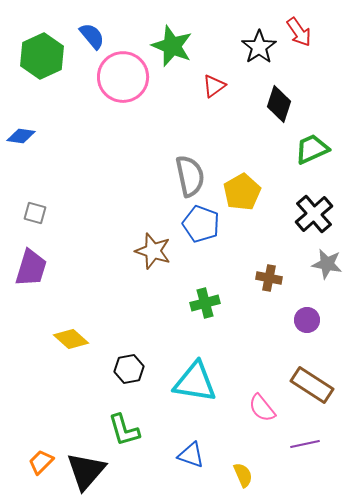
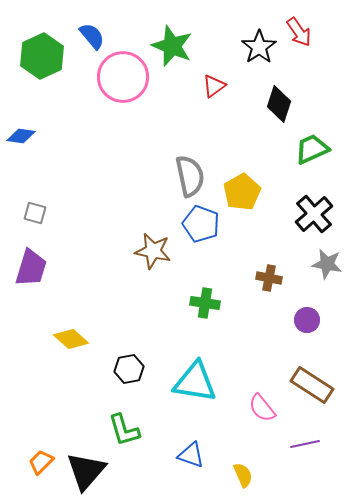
brown star: rotated 6 degrees counterclockwise
green cross: rotated 24 degrees clockwise
